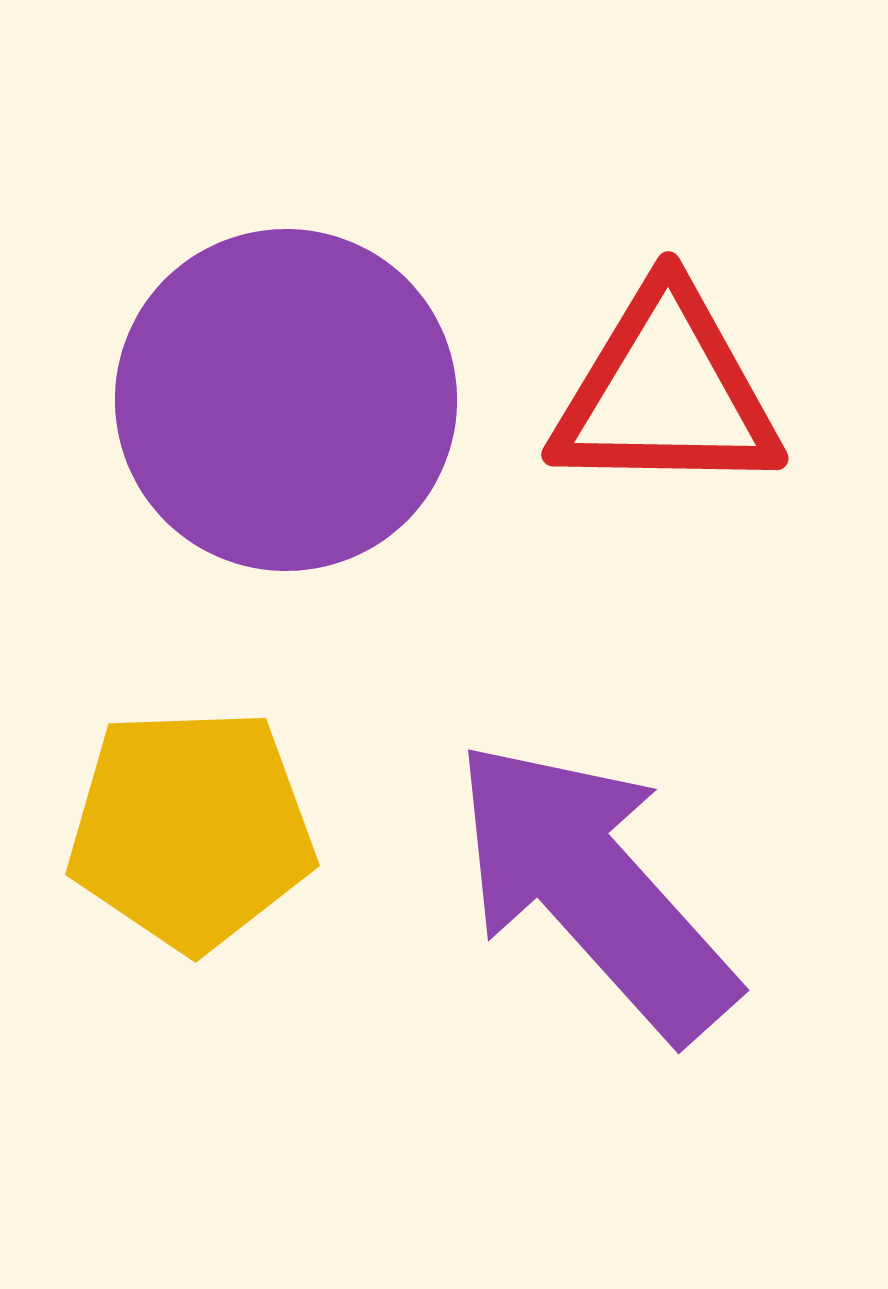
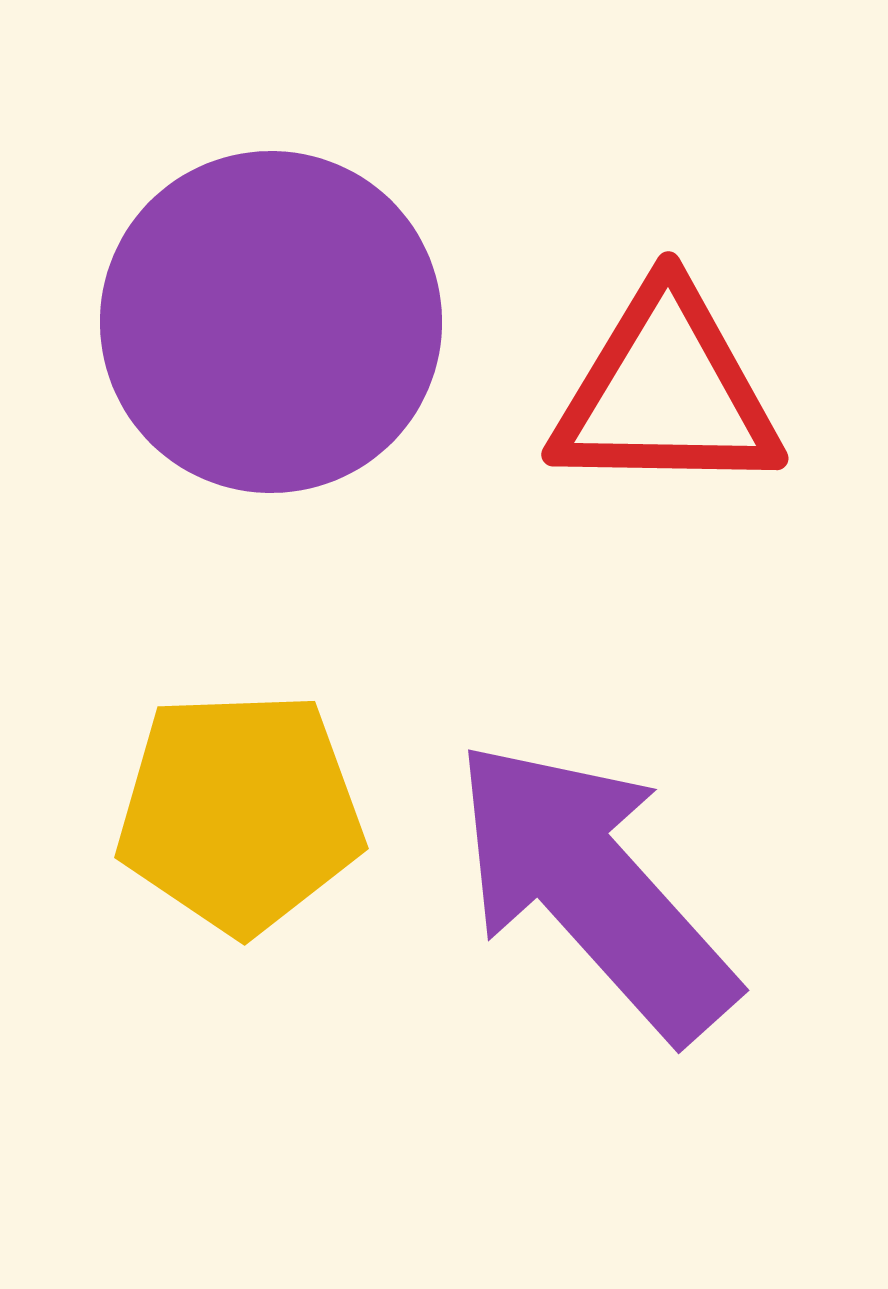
purple circle: moved 15 px left, 78 px up
yellow pentagon: moved 49 px right, 17 px up
